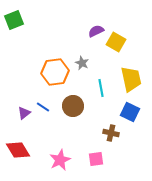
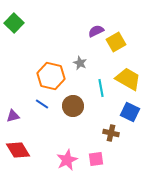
green square: moved 3 px down; rotated 24 degrees counterclockwise
yellow square: rotated 30 degrees clockwise
gray star: moved 2 px left
orange hexagon: moved 4 px left, 4 px down; rotated 20 degrees clockwise
yellow trapezoid: moved 3 px left; rotated 48 degrees counterclockwise
blue line: moved 1 px left, 3 px up
purple triangle: moved 11 px left, 3 px down; rotated 24 degrees clockwise
pink star: moved 7 px right
